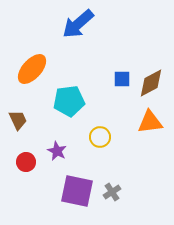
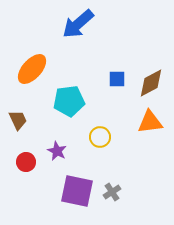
blue square: moved 5 px left
